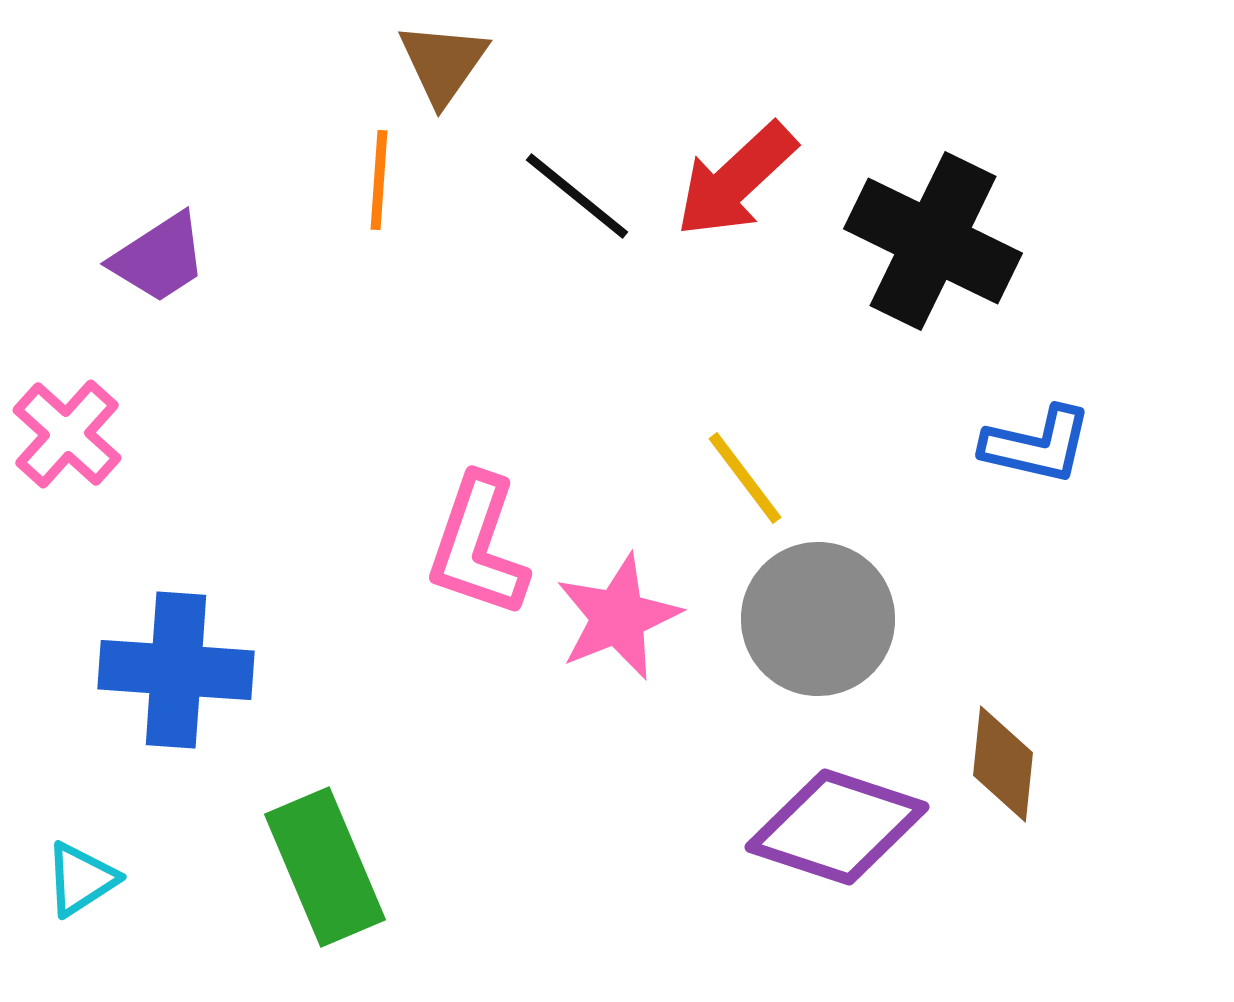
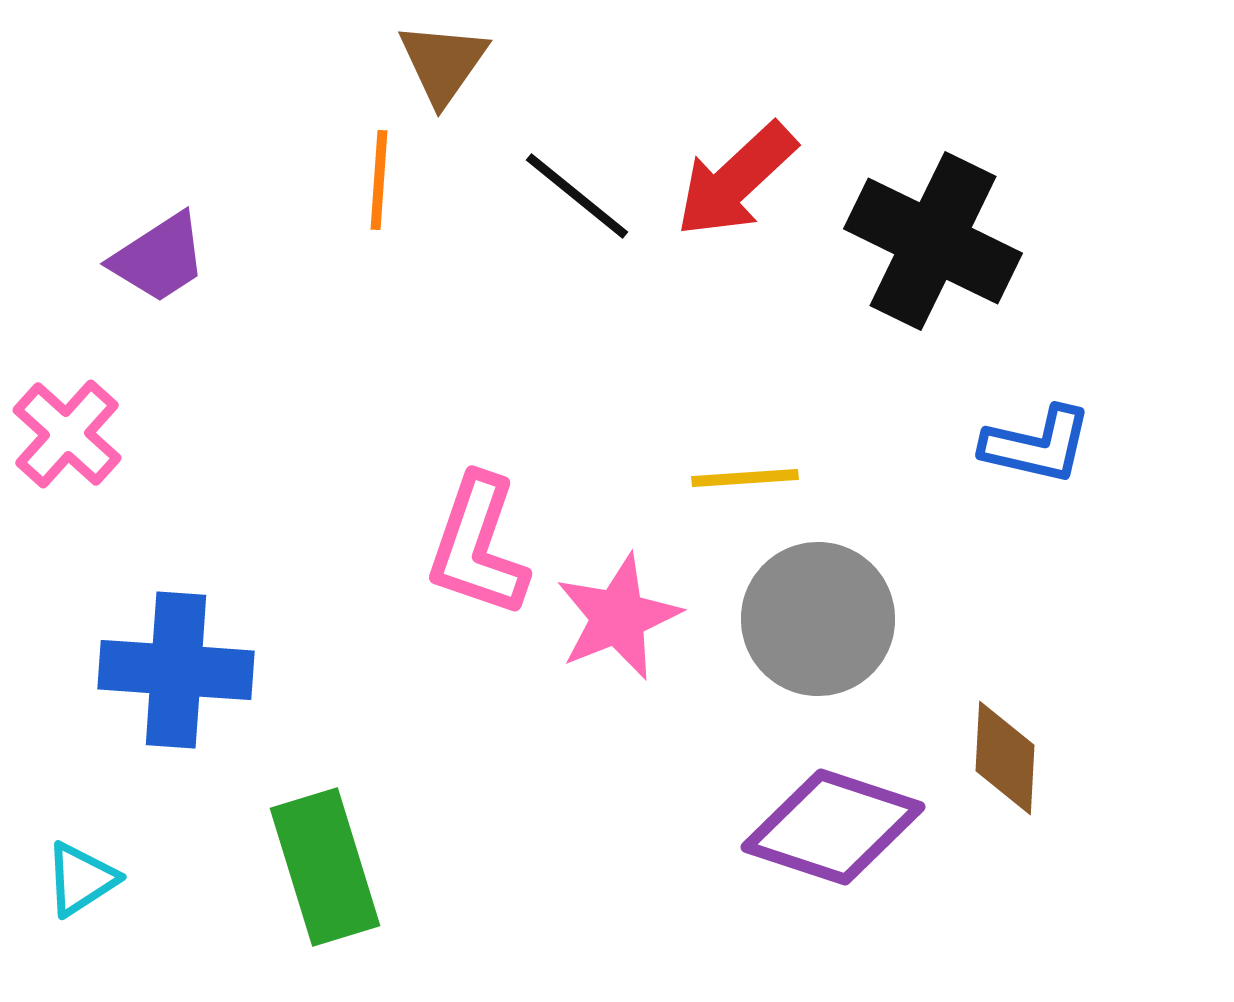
yellow line: rotated 57 degrees counterclockwise
brown diamond: moved 2 px right, 6 px up; rotated 3 degrees counterclockwise
purple diamond: moved 4 px left
green rectangle: rotated 6 degrees clockwise
